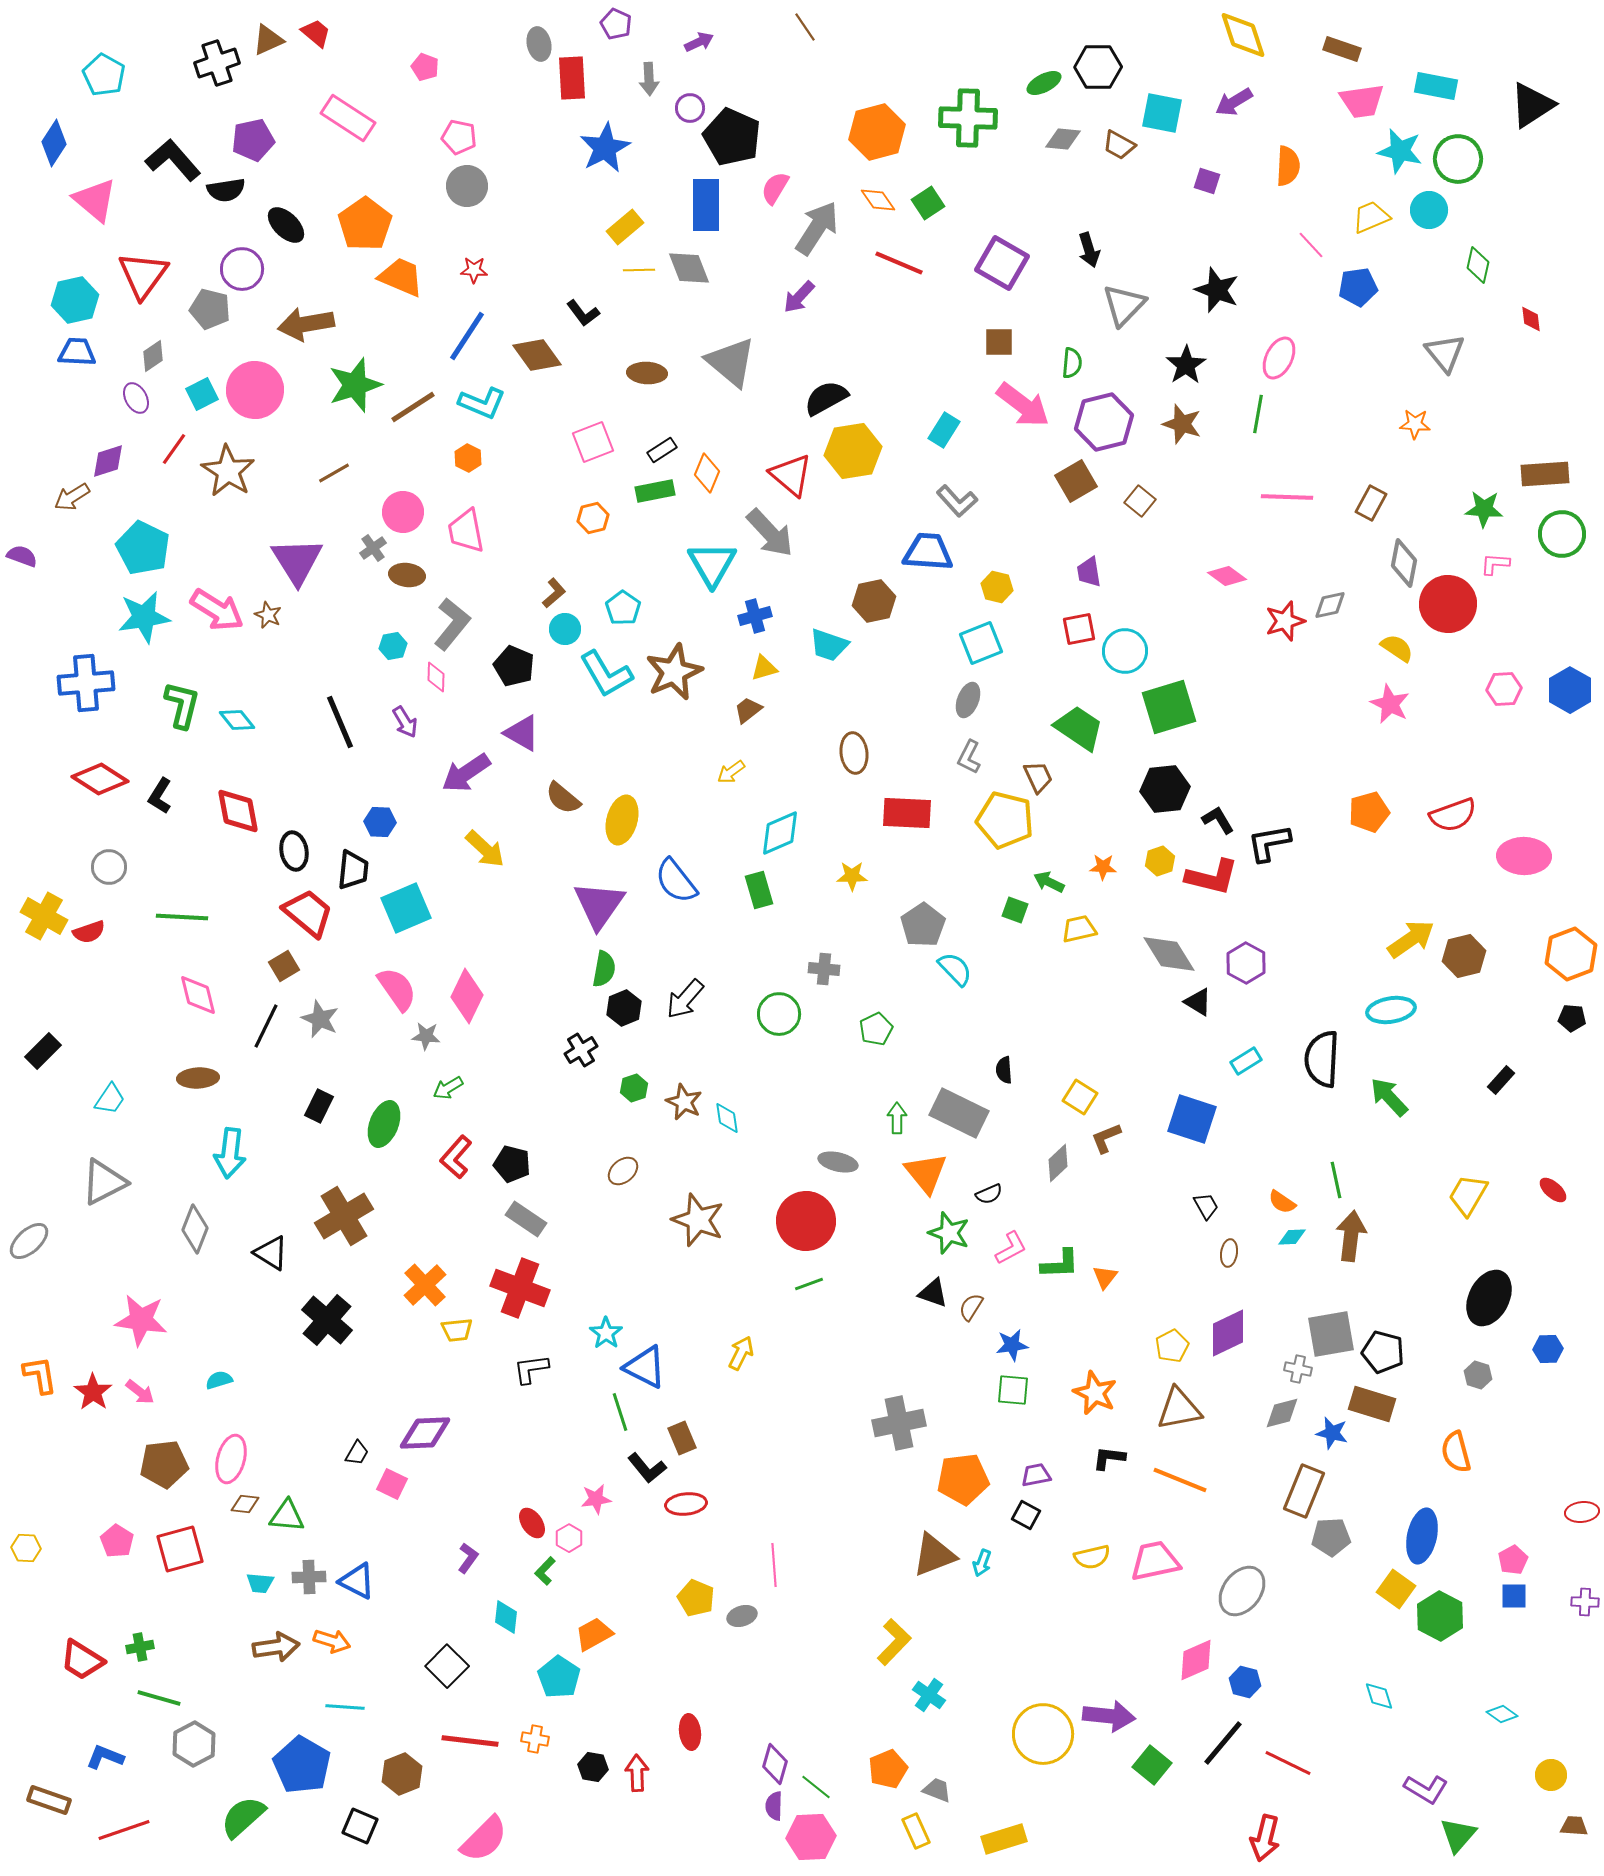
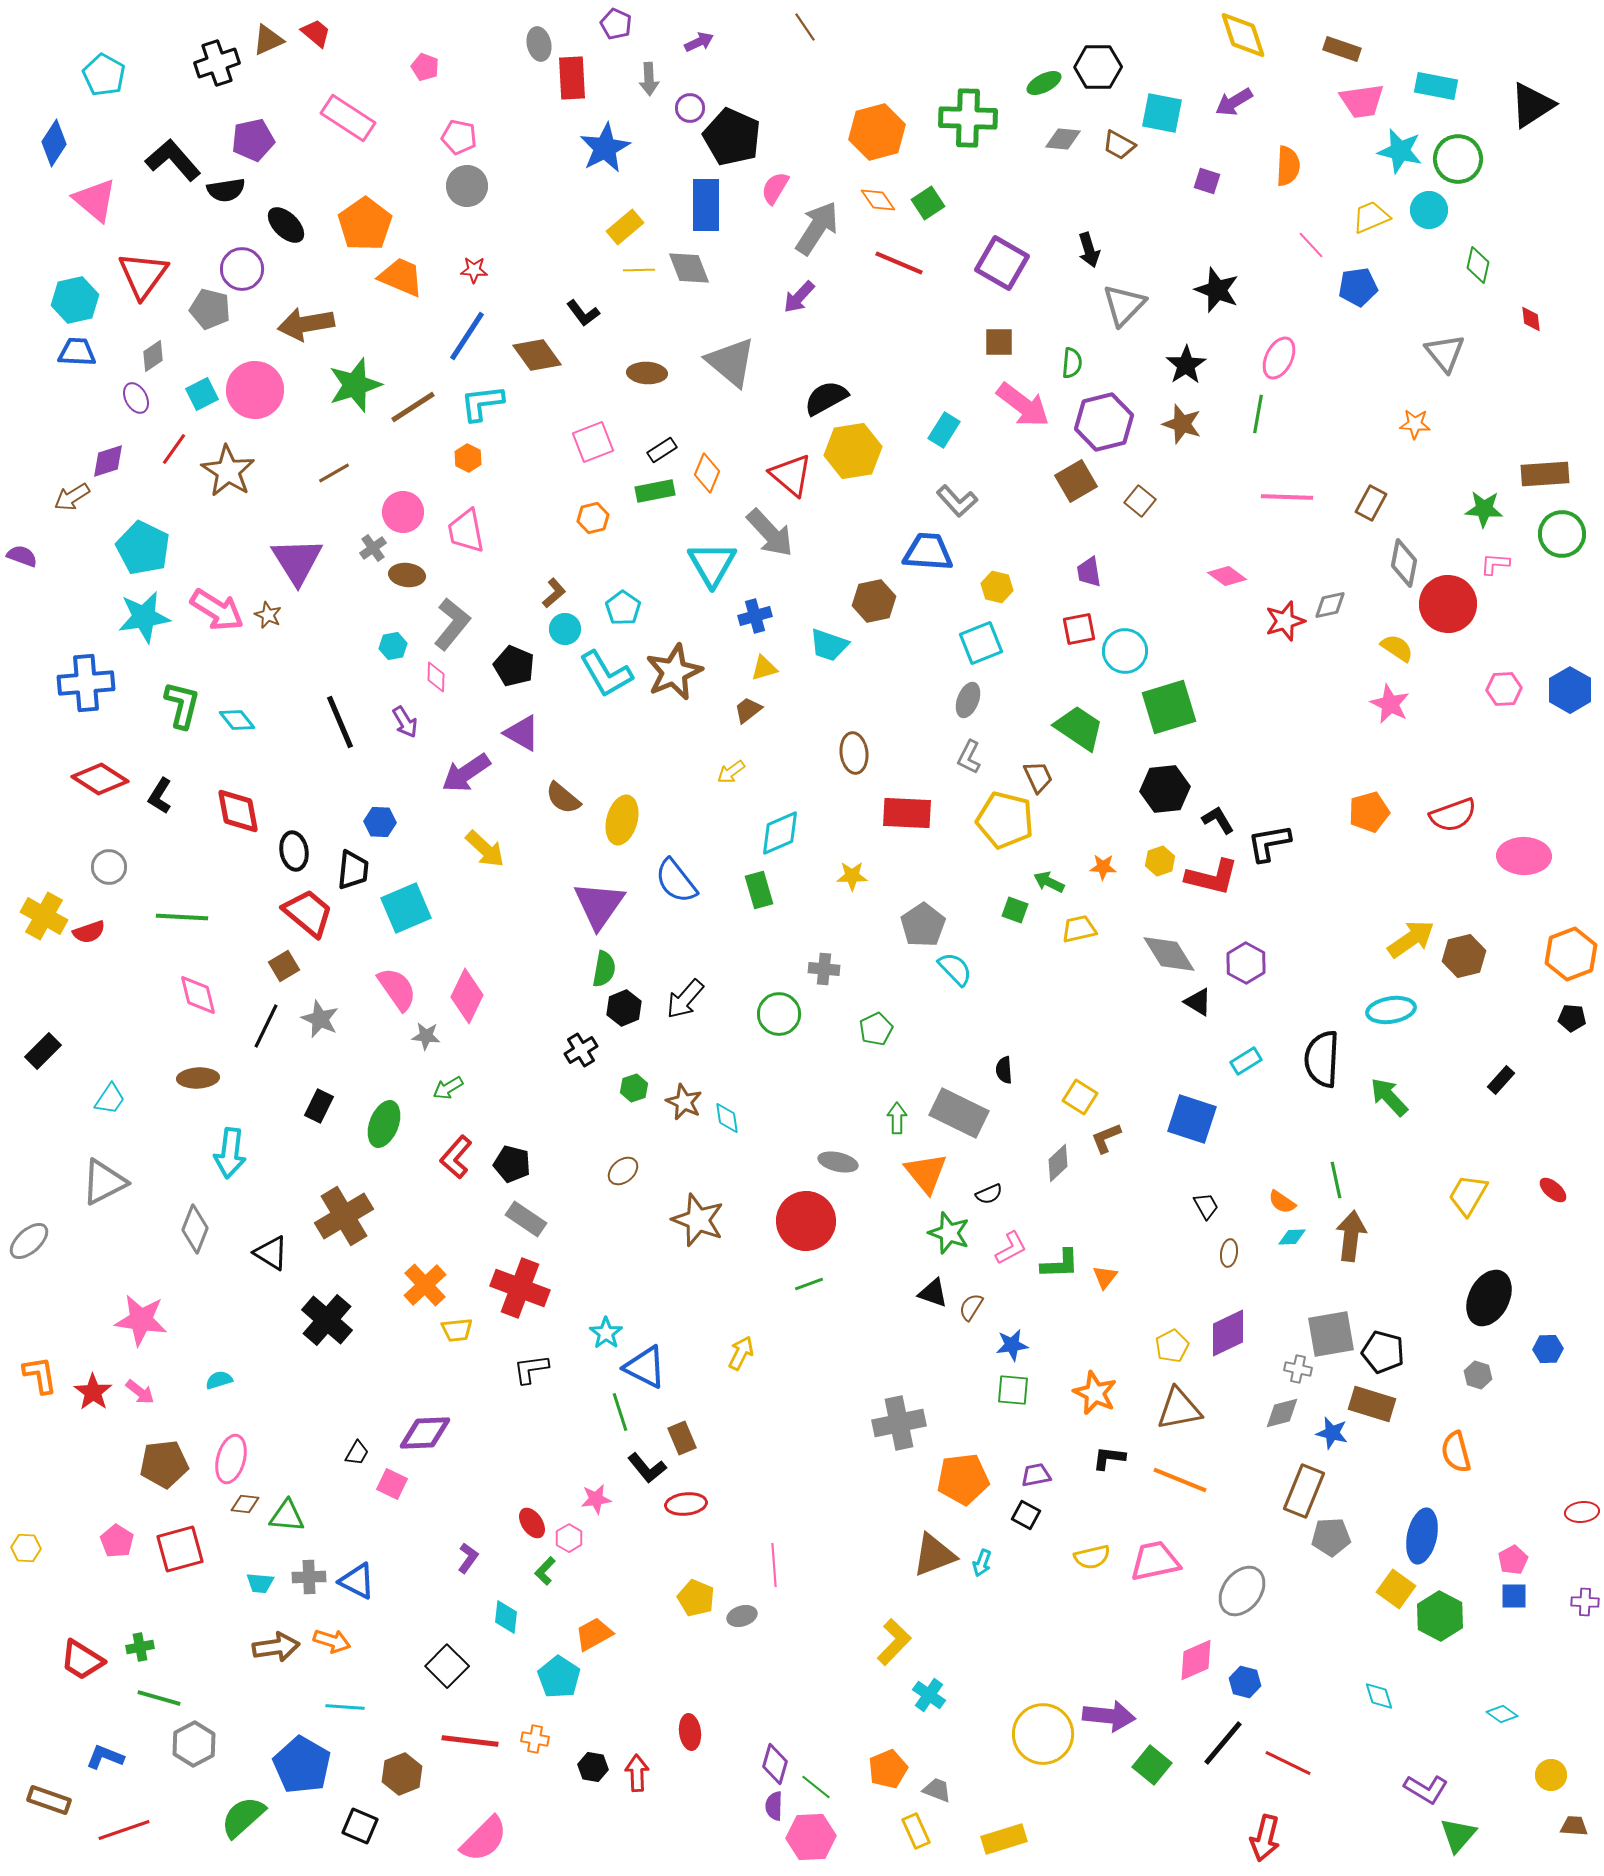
cyan L-shape at (482, 403): rotated 150 degrees clockwise
